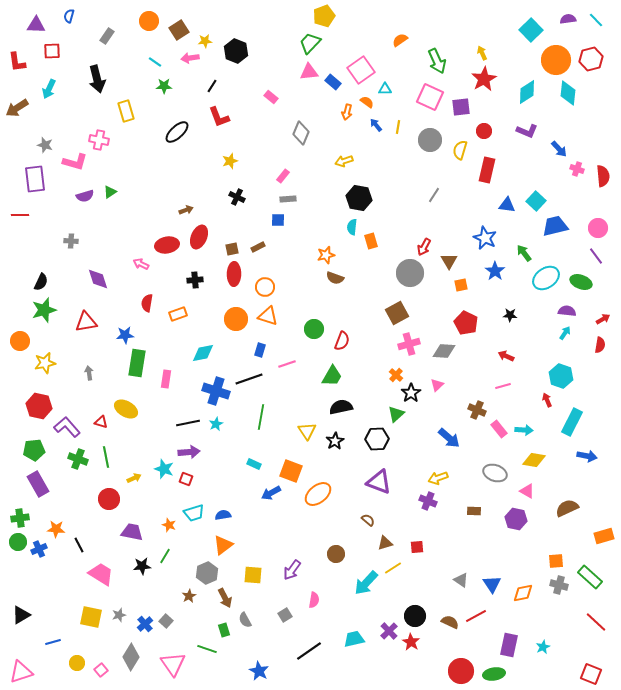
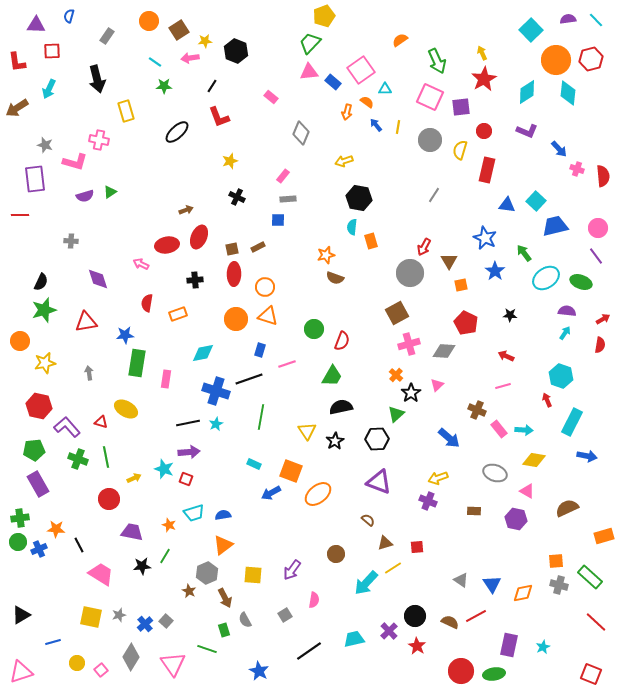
brown star at (189, 596): moved 5 px up; rotated 16 degrees counterclockwise
red star at (411, 642): moved 6 px right, 4 px down
